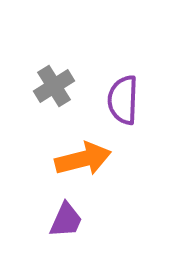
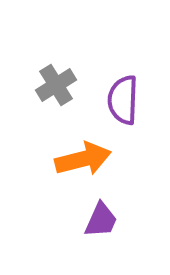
gray cross: moved 2 px right, 1 px up
purple trapezoid: moved 35 px right
